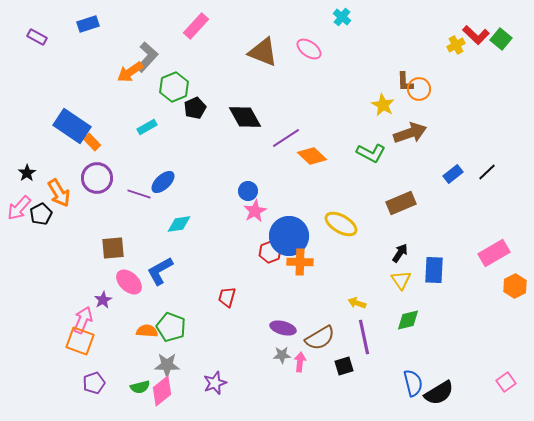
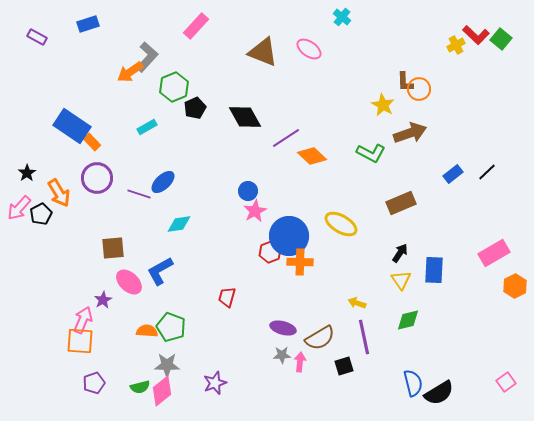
orange square at (80, 341): rotated 16 degrees counterclockwise
